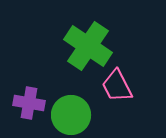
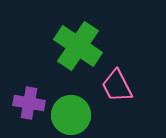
green cross: moved 10 px left
